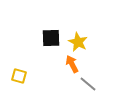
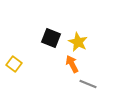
black square: rotated 24 degrees clockwise
yellow square: moved 5 px left, 12 px up; rotated 21 degrees clockwise
gray line: rotated 18 degrees counterclockwise
